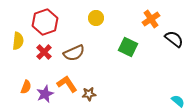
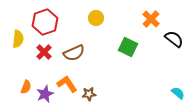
orange cross: rotated 12 degrees counterclockwise
yellow semicircle: moved 2 px up
cyan semicircle: moved 8 px up
